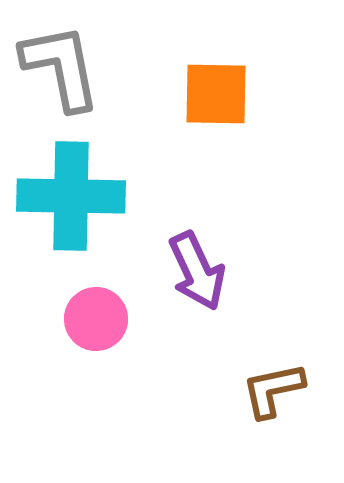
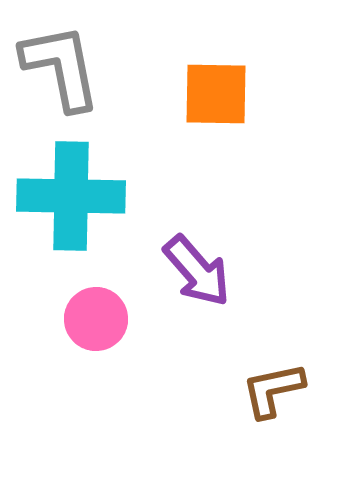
purple arrow: rotated 16 degrees counterclockwise
